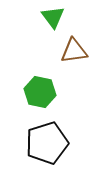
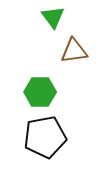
green hexagon: rotated 12 degrees counterclockwise
black pentagon: moved 2 px left, 6 px up; rotated 6 degrees clockwise
